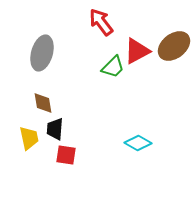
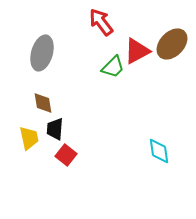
brown ellipse: moved 2 px left, 2 px up; rotated 8 degrees counterclockwise
cyan diamond: moved 21 px right, 8 px down; rotated 52 degrees clockwise
red square: rotated 30 degrees clockwise
